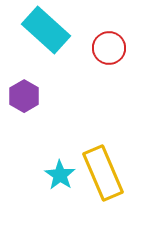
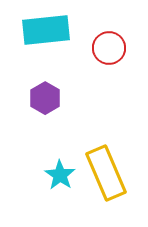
cyan rectangle: rotated 48 degrees counterclockwise
purple hexagon: moved 21 px right, 2 px down
yellow rectangle: moved 3 px right
